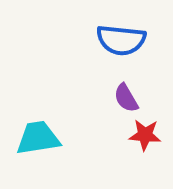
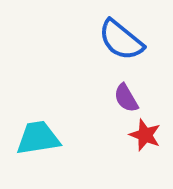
blue semicircle: rotated 33 degrees clockwise
red star: rotated 16 degrees clockwise
